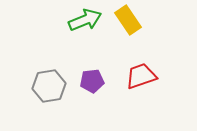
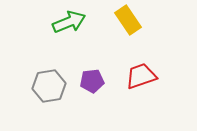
green arrow: moved 16 px left, 2 px down
